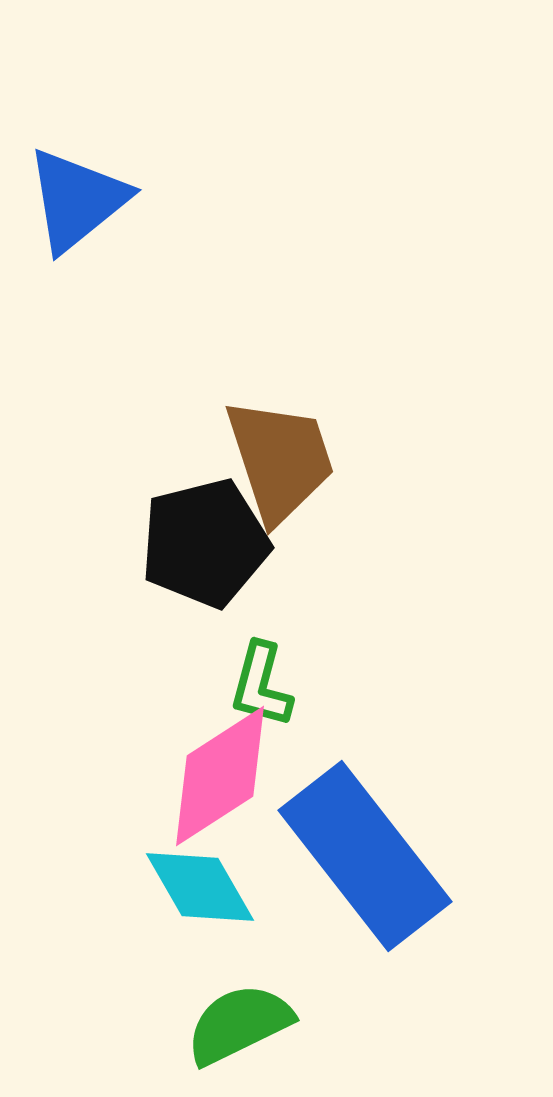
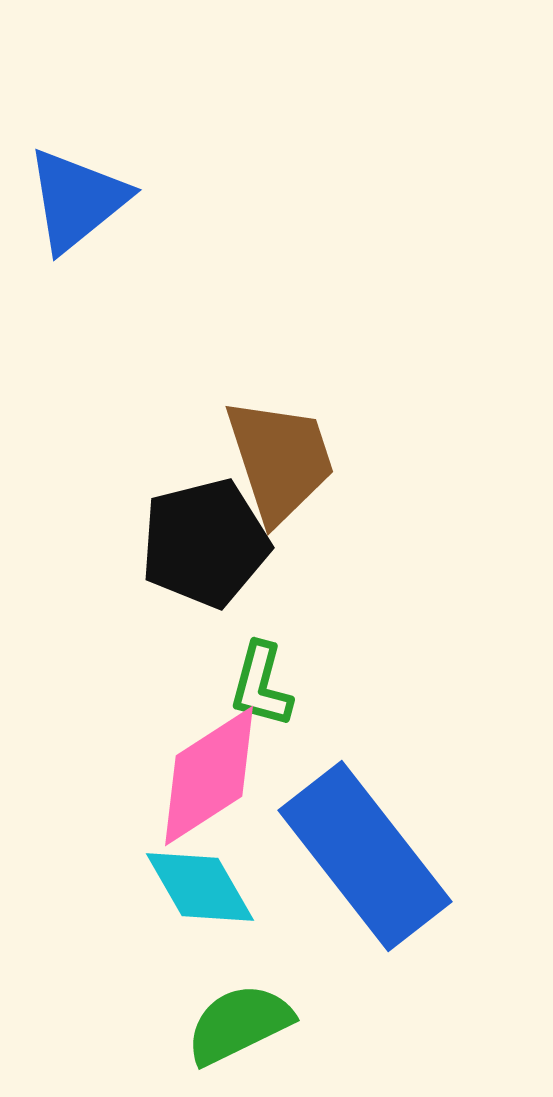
pink diamond: moved 11 px left
